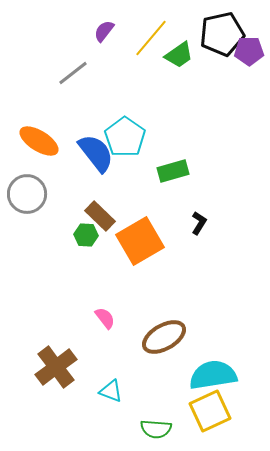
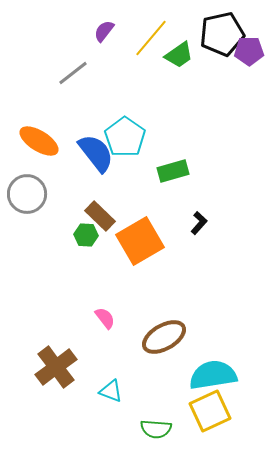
black L-shape: rotated 10 degrees clockwise
